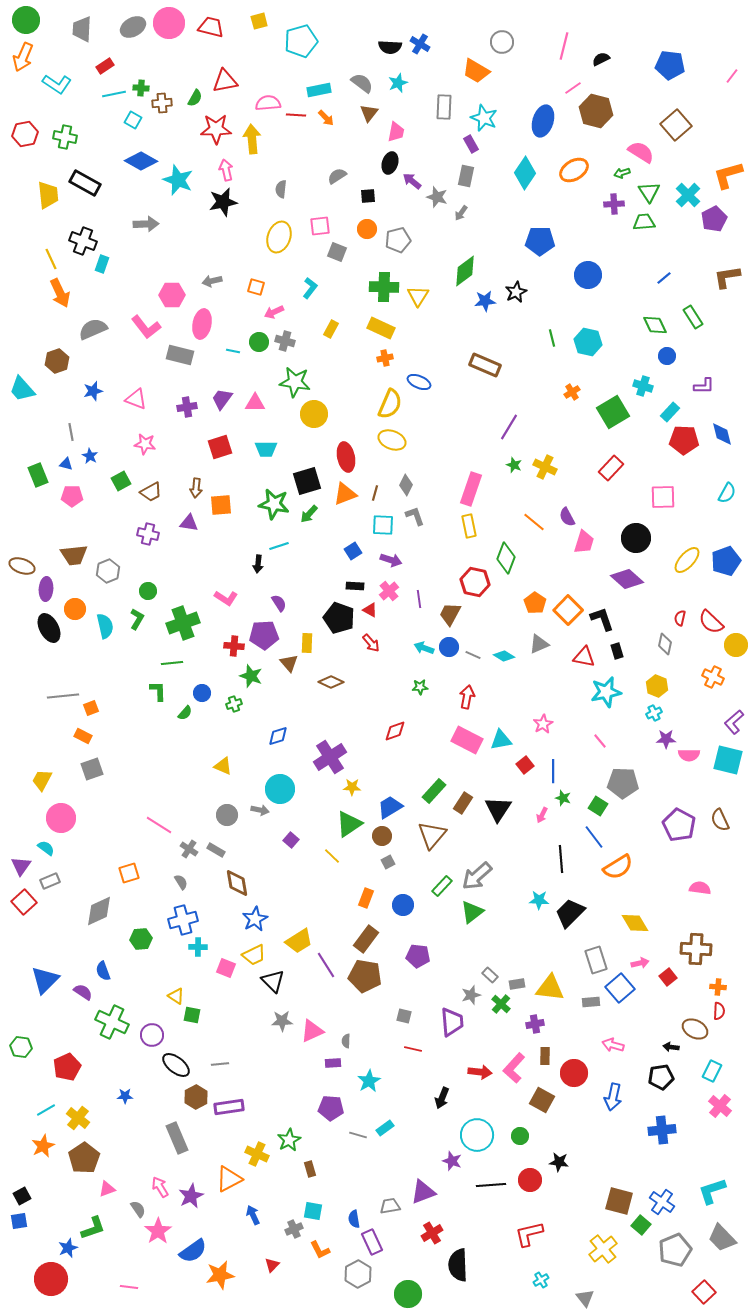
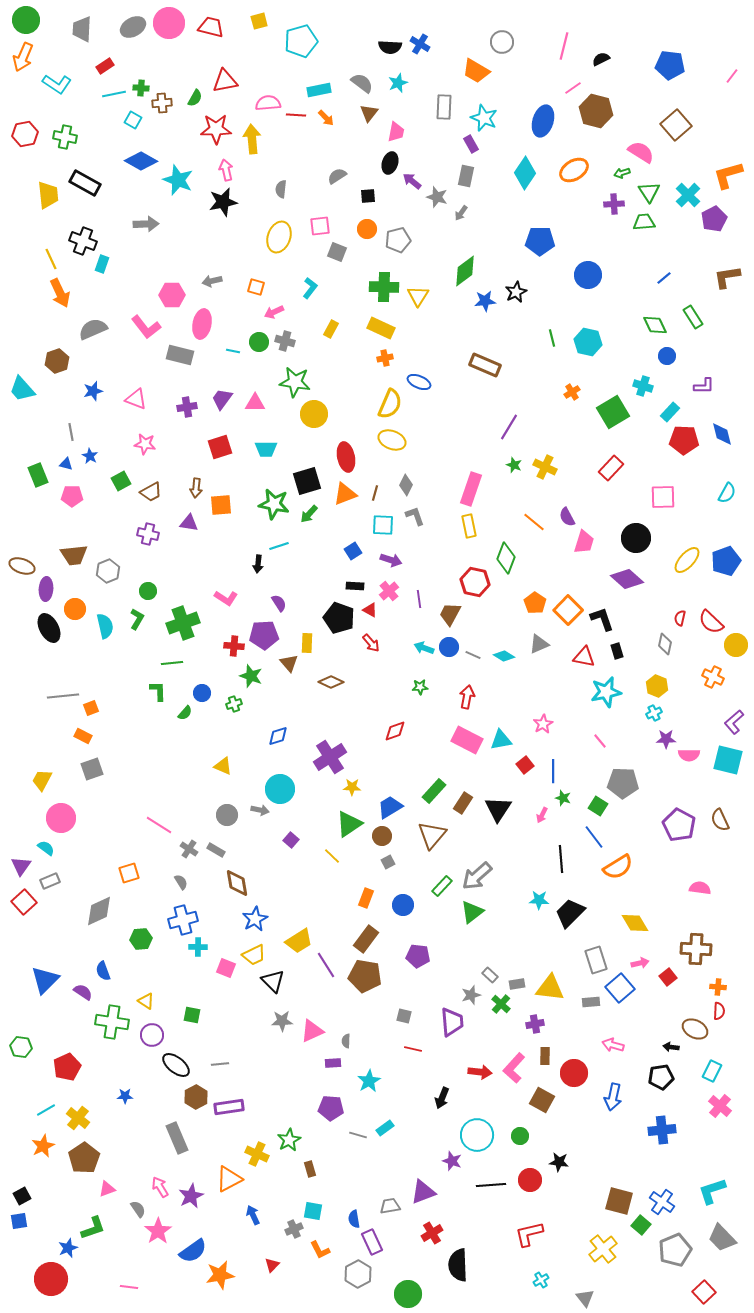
yellow triangle at (176, 996): moved 30 px left, 5 px down
green cross at (112, 1022): rotated 16 degrees counterclockwise
